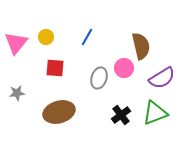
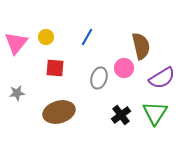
green triangle: rotated 36 degrees counterclockwise
